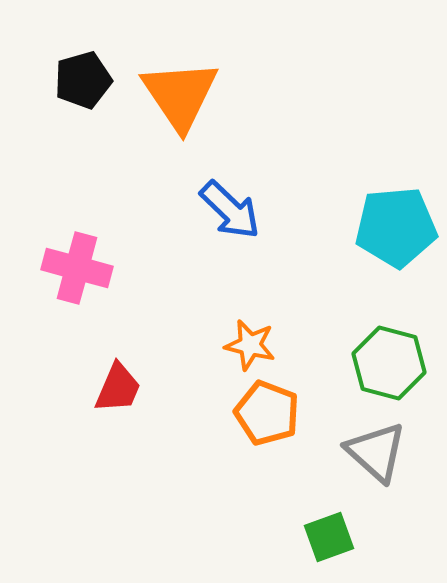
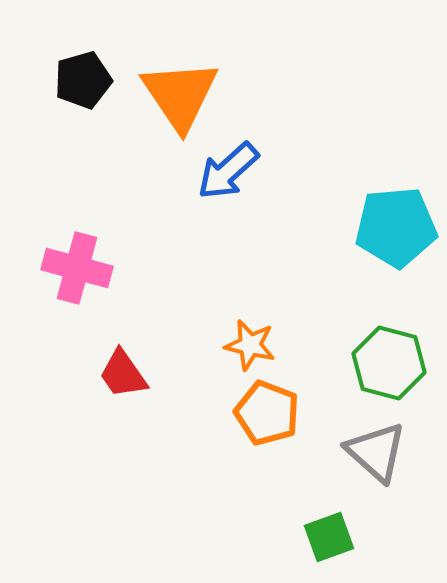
blue arrow: moved 2 px left, 39 px up; rotated 94 degrees clockwise
red trapezoid: moved 5 px right, 14 px up; rotated 122 degrees clockwise
